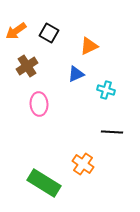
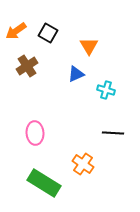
black square: moved 1 px left
orange triangle: rotated 36 degrees counterclockwise
pink ellipse: moved 4 px left, 29 px down
black line: moved 1 px right, 1 px down
